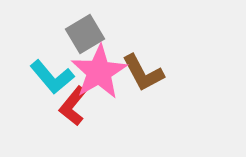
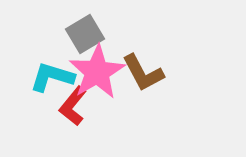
pink star: moved 2 px left
cyan L-shape: rotated 147 degrees clockwise
